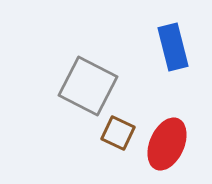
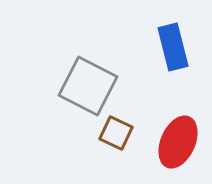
brown square: moved 2 px left
red ellipse: moved 11 px right, 2 px up
